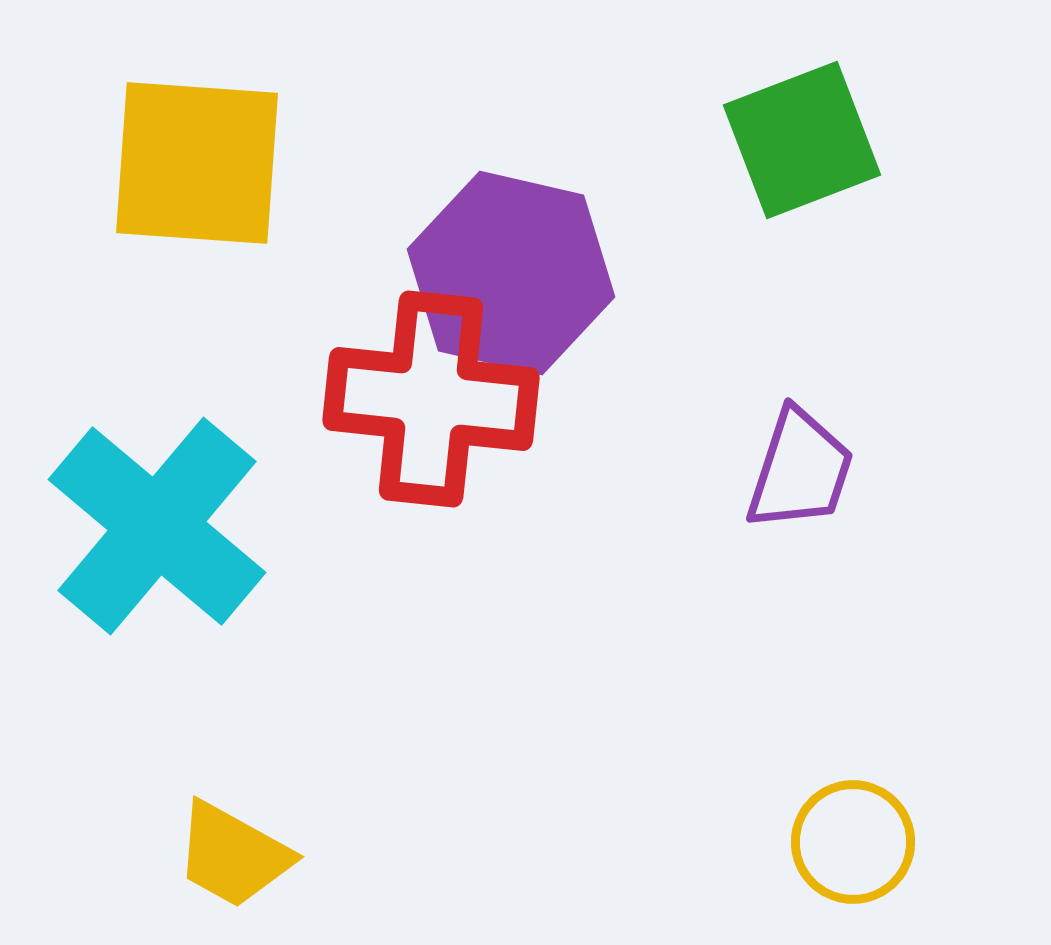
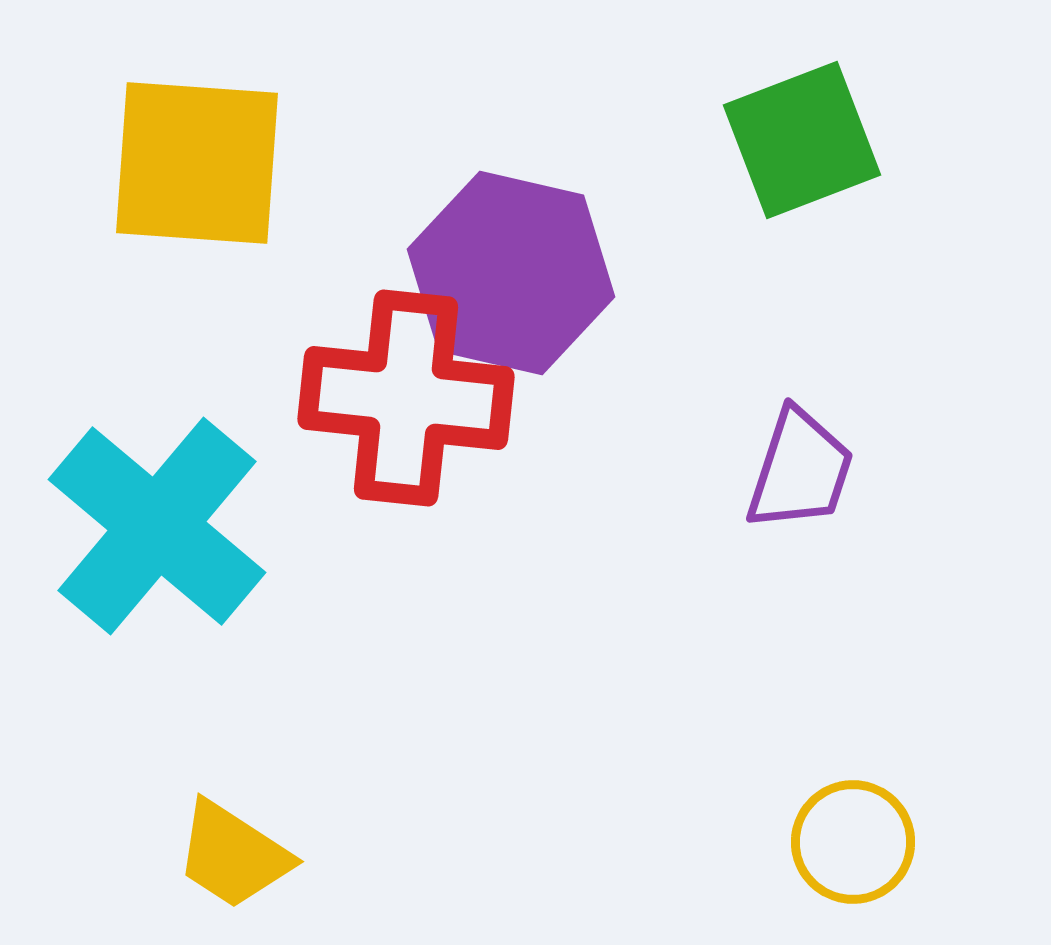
red cross: moved 25 px left, 1 px up
yellow trapezoid: rotated 4 degrees clockwise
